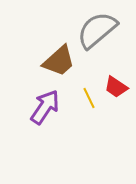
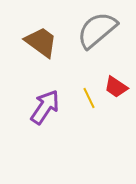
brown trapezoid: moved 18 px left, 19 px up; rotated 102 degrees counterclockwise
